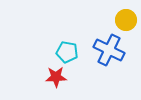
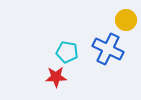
blue cross: moved 1 px left, 1 px up
